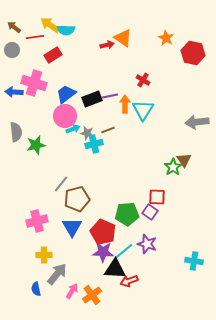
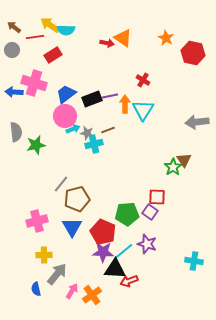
red arrow at (107, 45): moved 2 px up; rotated 24 degrees clockwise
